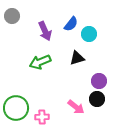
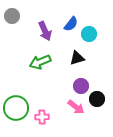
purple circle: moved 18 px left, 5 px down
